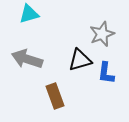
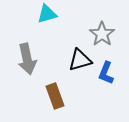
cyan triangle: moved 18 px right
gray star: rotated 15 degrees counterclockwise
gray arrow: rotated 120 degrees counterclockwise
blue L-shape: rotated 15 degrees clockwise
